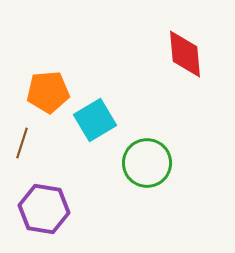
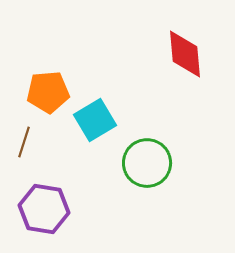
brown line: moved 2 px right, 1 px up
